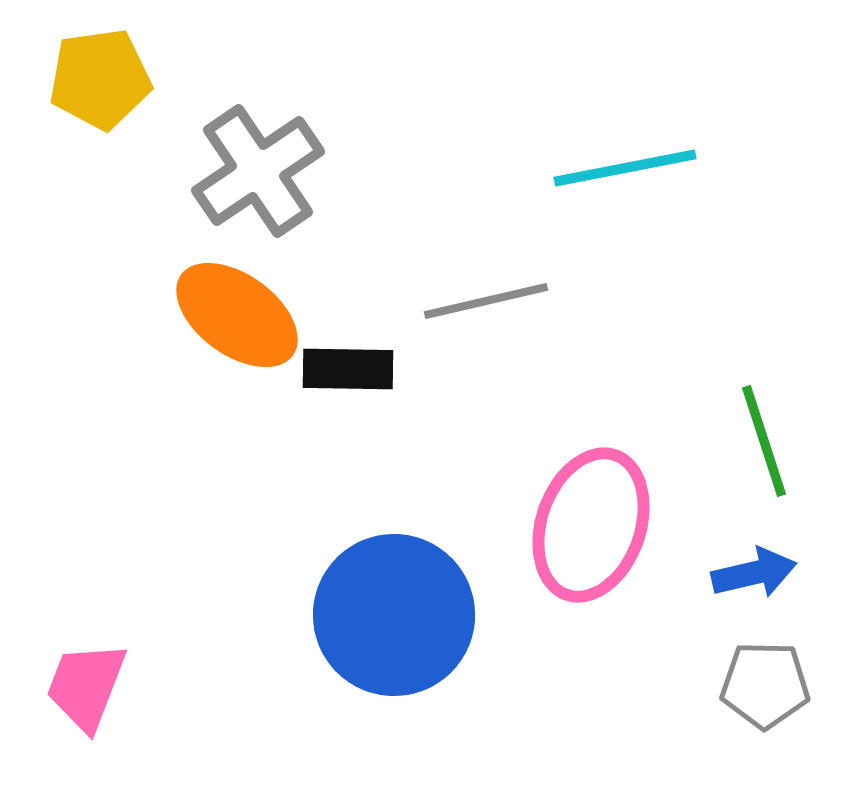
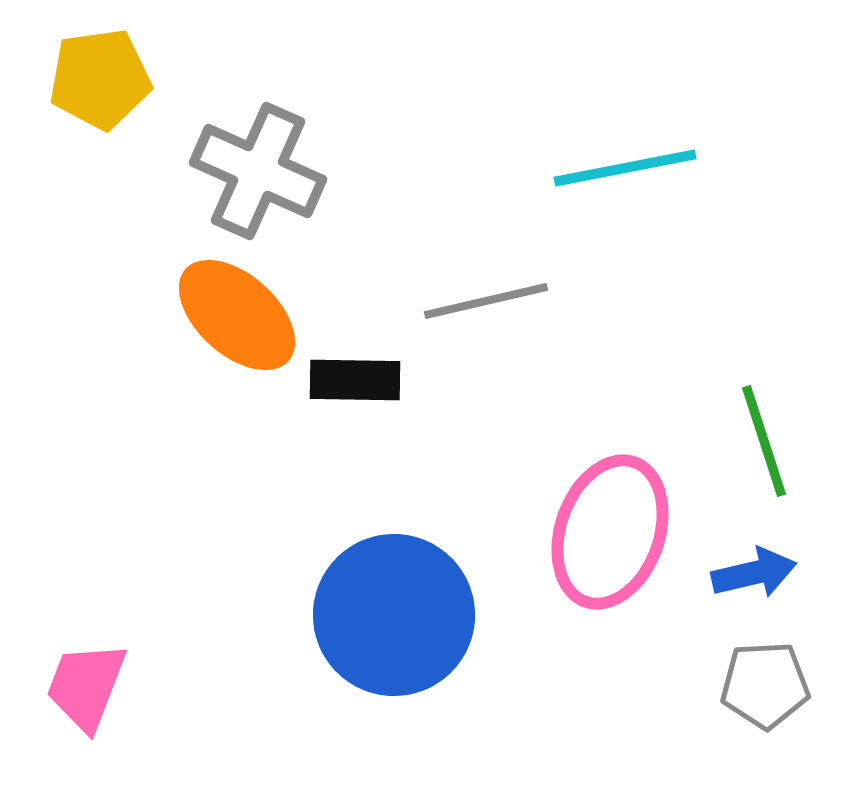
gray cross: rotated 32 degrees counterclockwise
orange ellipse: rotated 6 degrees clockwise
black rectangle: moved 7 px right, 11 px down
pink ellipse: moved 19 px right, 7 px down
gray pentagon: rotated 4 degrees counterclockwise
